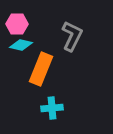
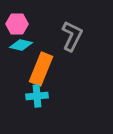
cyan cross: moved 15 px left, 12 px up
